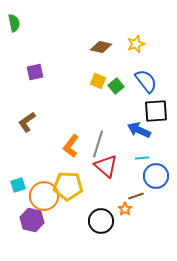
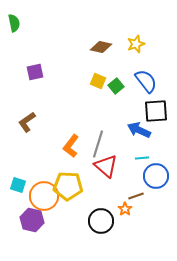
cyan square: rotated 35 degrees clockwise
